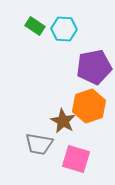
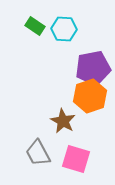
purple pentagon: moved 1 px left, 1 px down
orange hexagon: moved 1 px right, 10 px up
gray trapezoid: moved 1 px left, 9 px down; rotated 52 degrees clockwise
